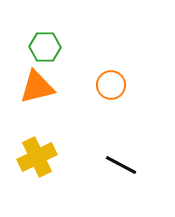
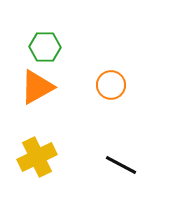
orange triangle: rotated 15 degrees counterclockwise
